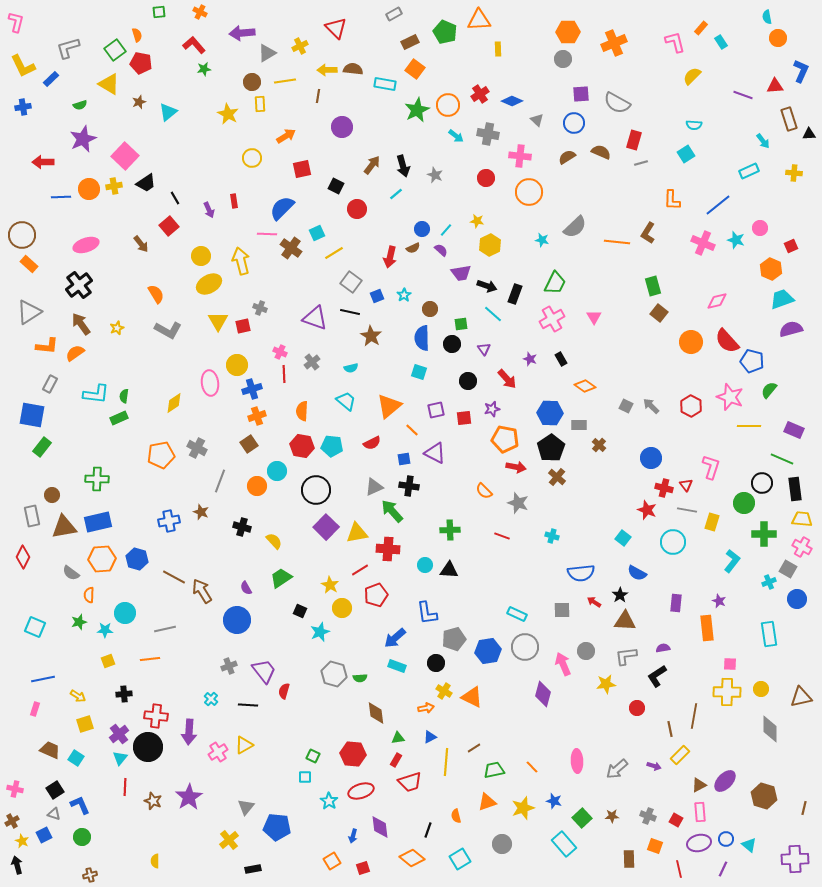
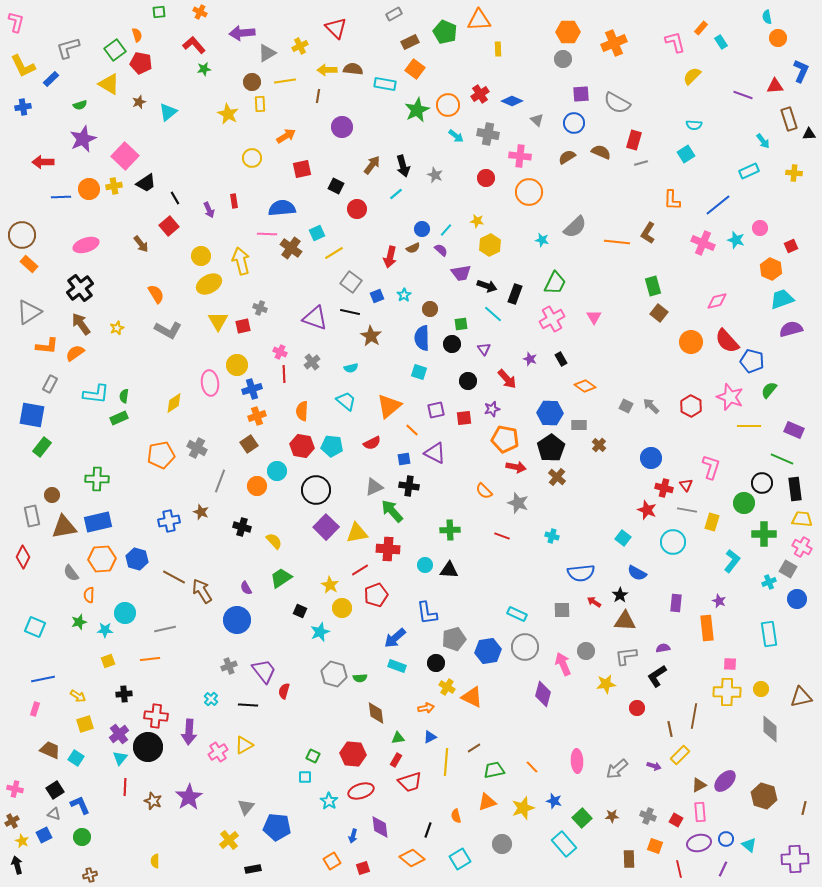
blue semicircle at (282, 208): rotated 40 degrees clockwise
black cross at (79, 285): moved 1 px right, 3 px down
gray semicircle at (71, 573): rotated 18 degrees clockwise
yellow cross at (444, 691): moved 3 px right, 4 px up
